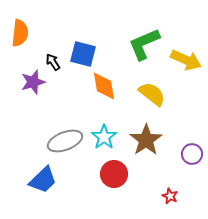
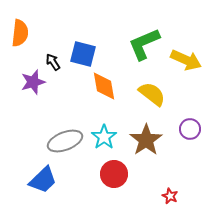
purple circle: moved 2 px left, 25 px up
